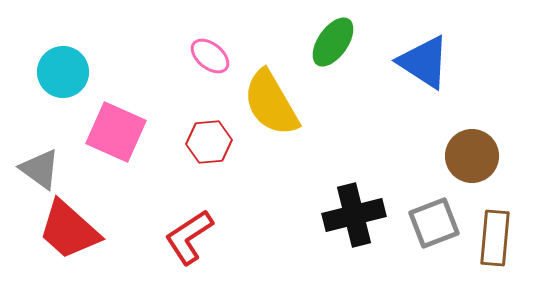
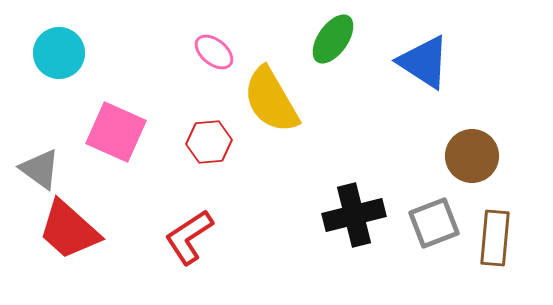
green ellipse: moved 3 px up
pink ellipse: moved 4 px right, 4 px up
cyan circle: moved 4 px left, 19 px up
yellow semicircle: moved 3 px up
